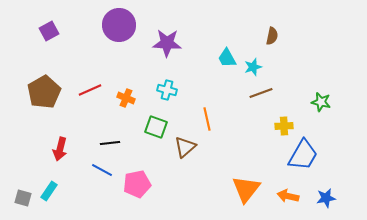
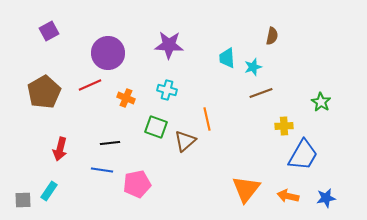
purple circle: moved 11 px left, 28 px down
purple star: moved 2 px right, 2 px down
cyan trapezoid: rotated 25 degrees clockwise
red line: moved 5 px up
green star: rotated 18 degrees clockwise
brown triangle: moved 6 px up
blue line: rotated 20 degrees counterclockwise
gray square: moved 2 px down; rotated 18 degrees counterclockwise
